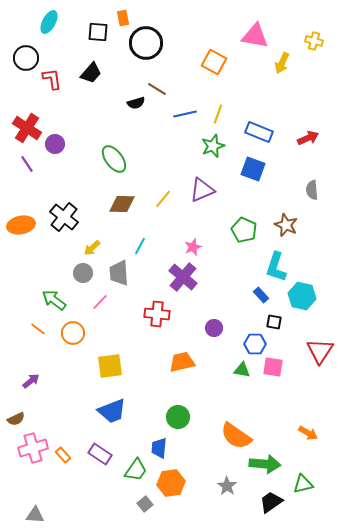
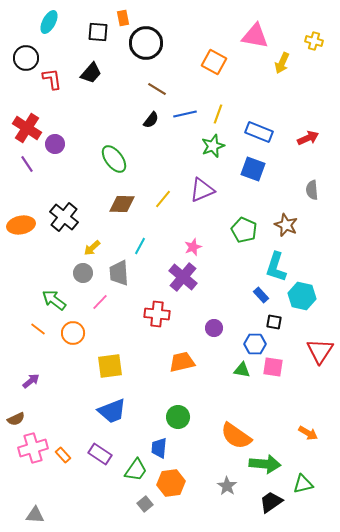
black semicircle at (136, 103): moved 15 px right, 17 px down; rotated 36 degrees counterclockwise
